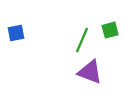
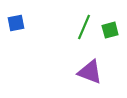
blue square: moved 10 px up
green line: moved 2 px right, 13 px up
